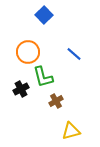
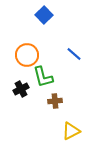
orange circle: moved 1 px left, 3 px down
brown cross: moved 1 px left; rotated 24 degrees clockwise
yellow triangle: rotated 12 degrees counterclockwise
